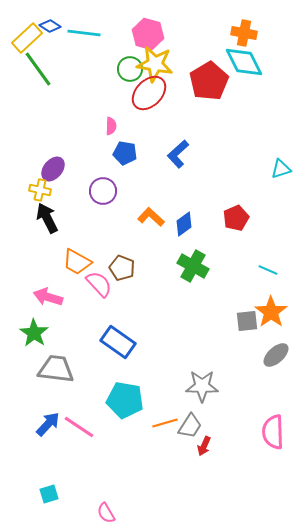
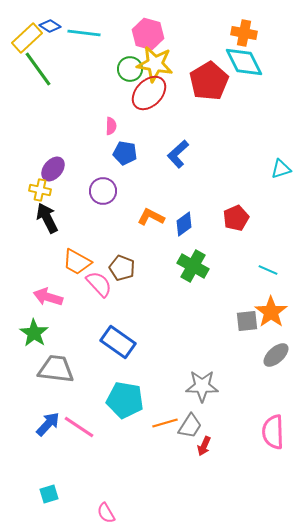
orange L-shape at (151, 217): rotated 16 degrees counterclockwise
